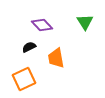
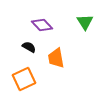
black semicircle: rotated 56 degrees clockwise
